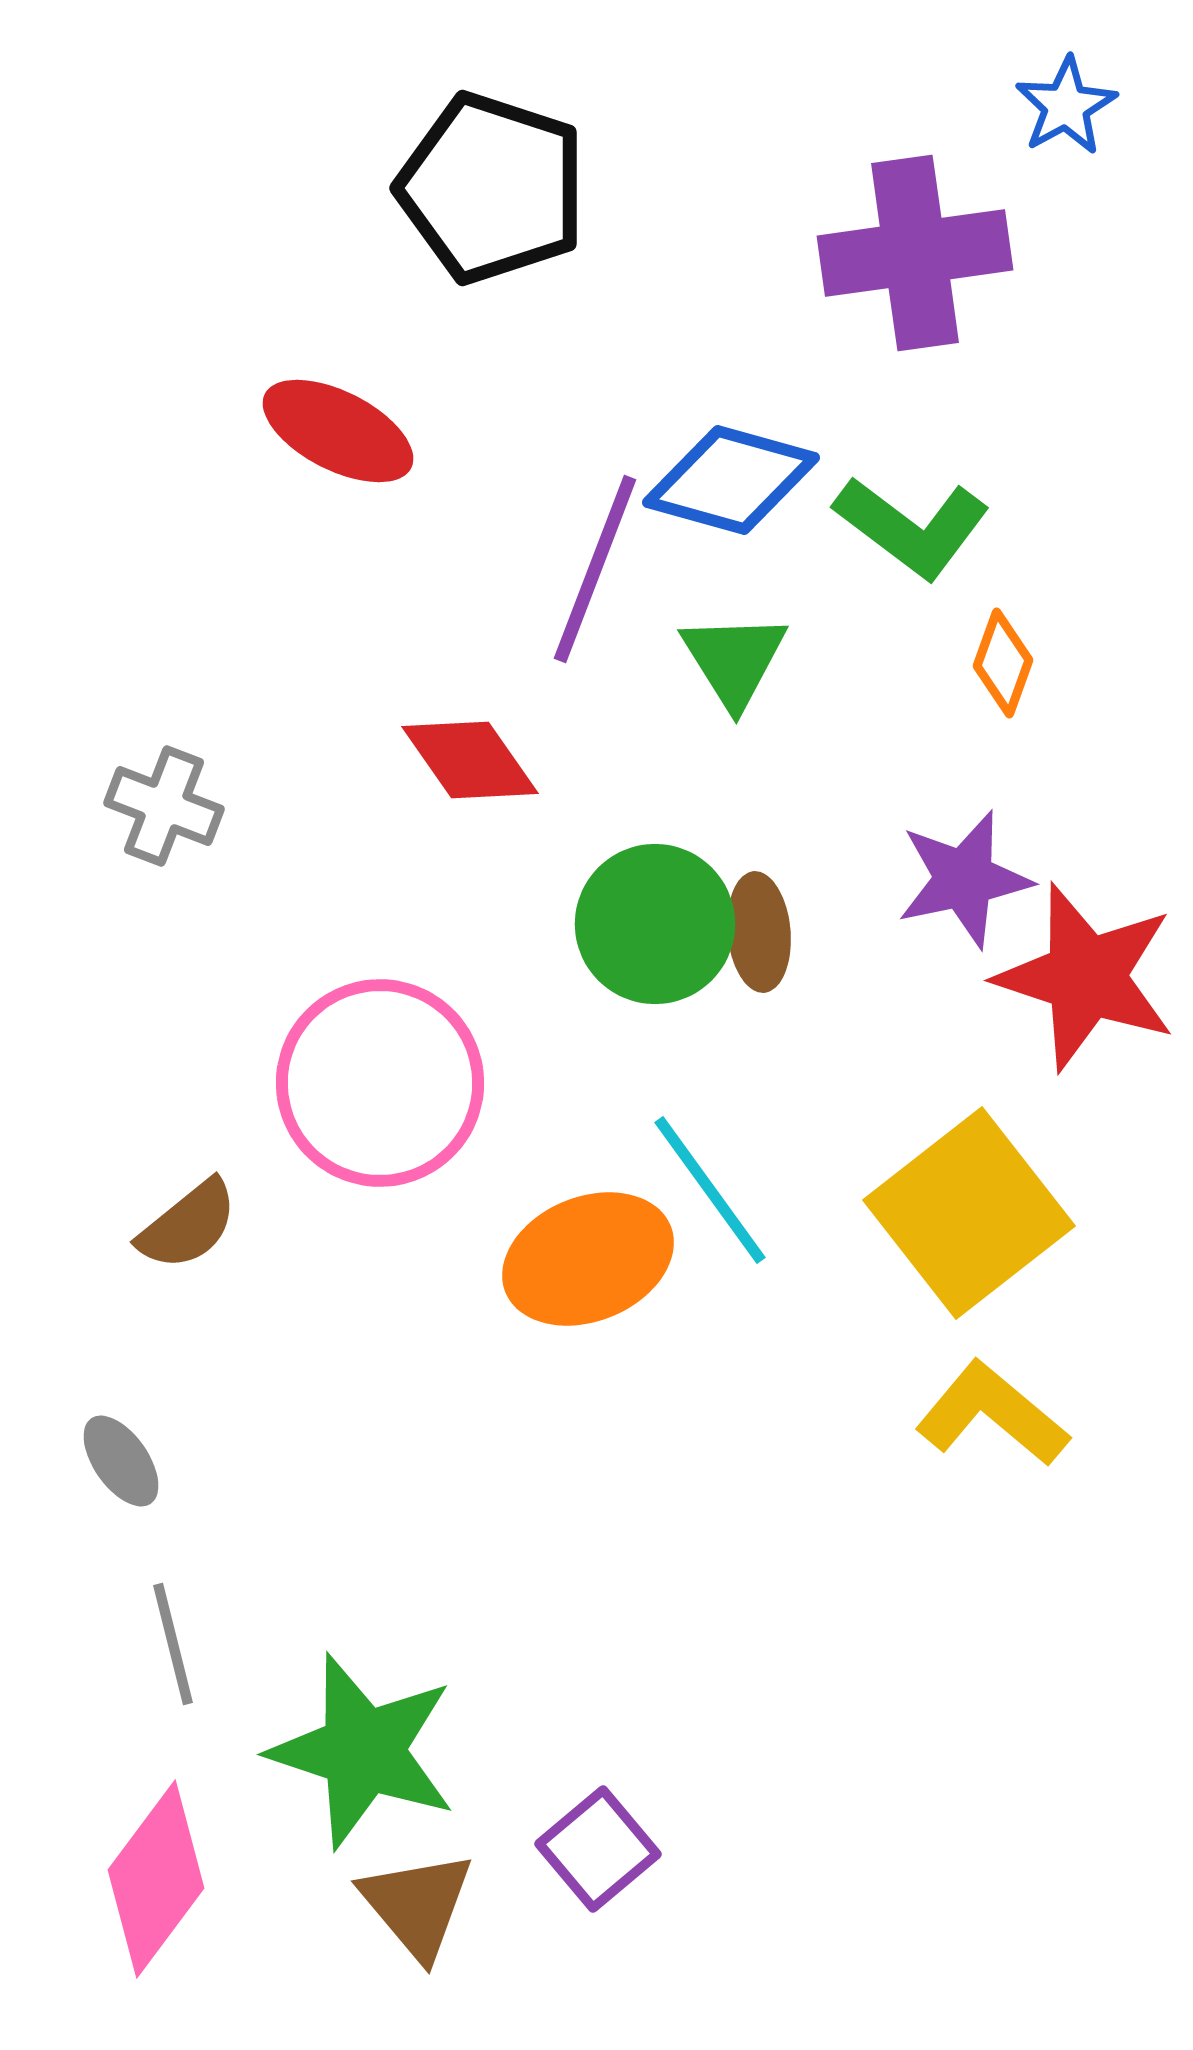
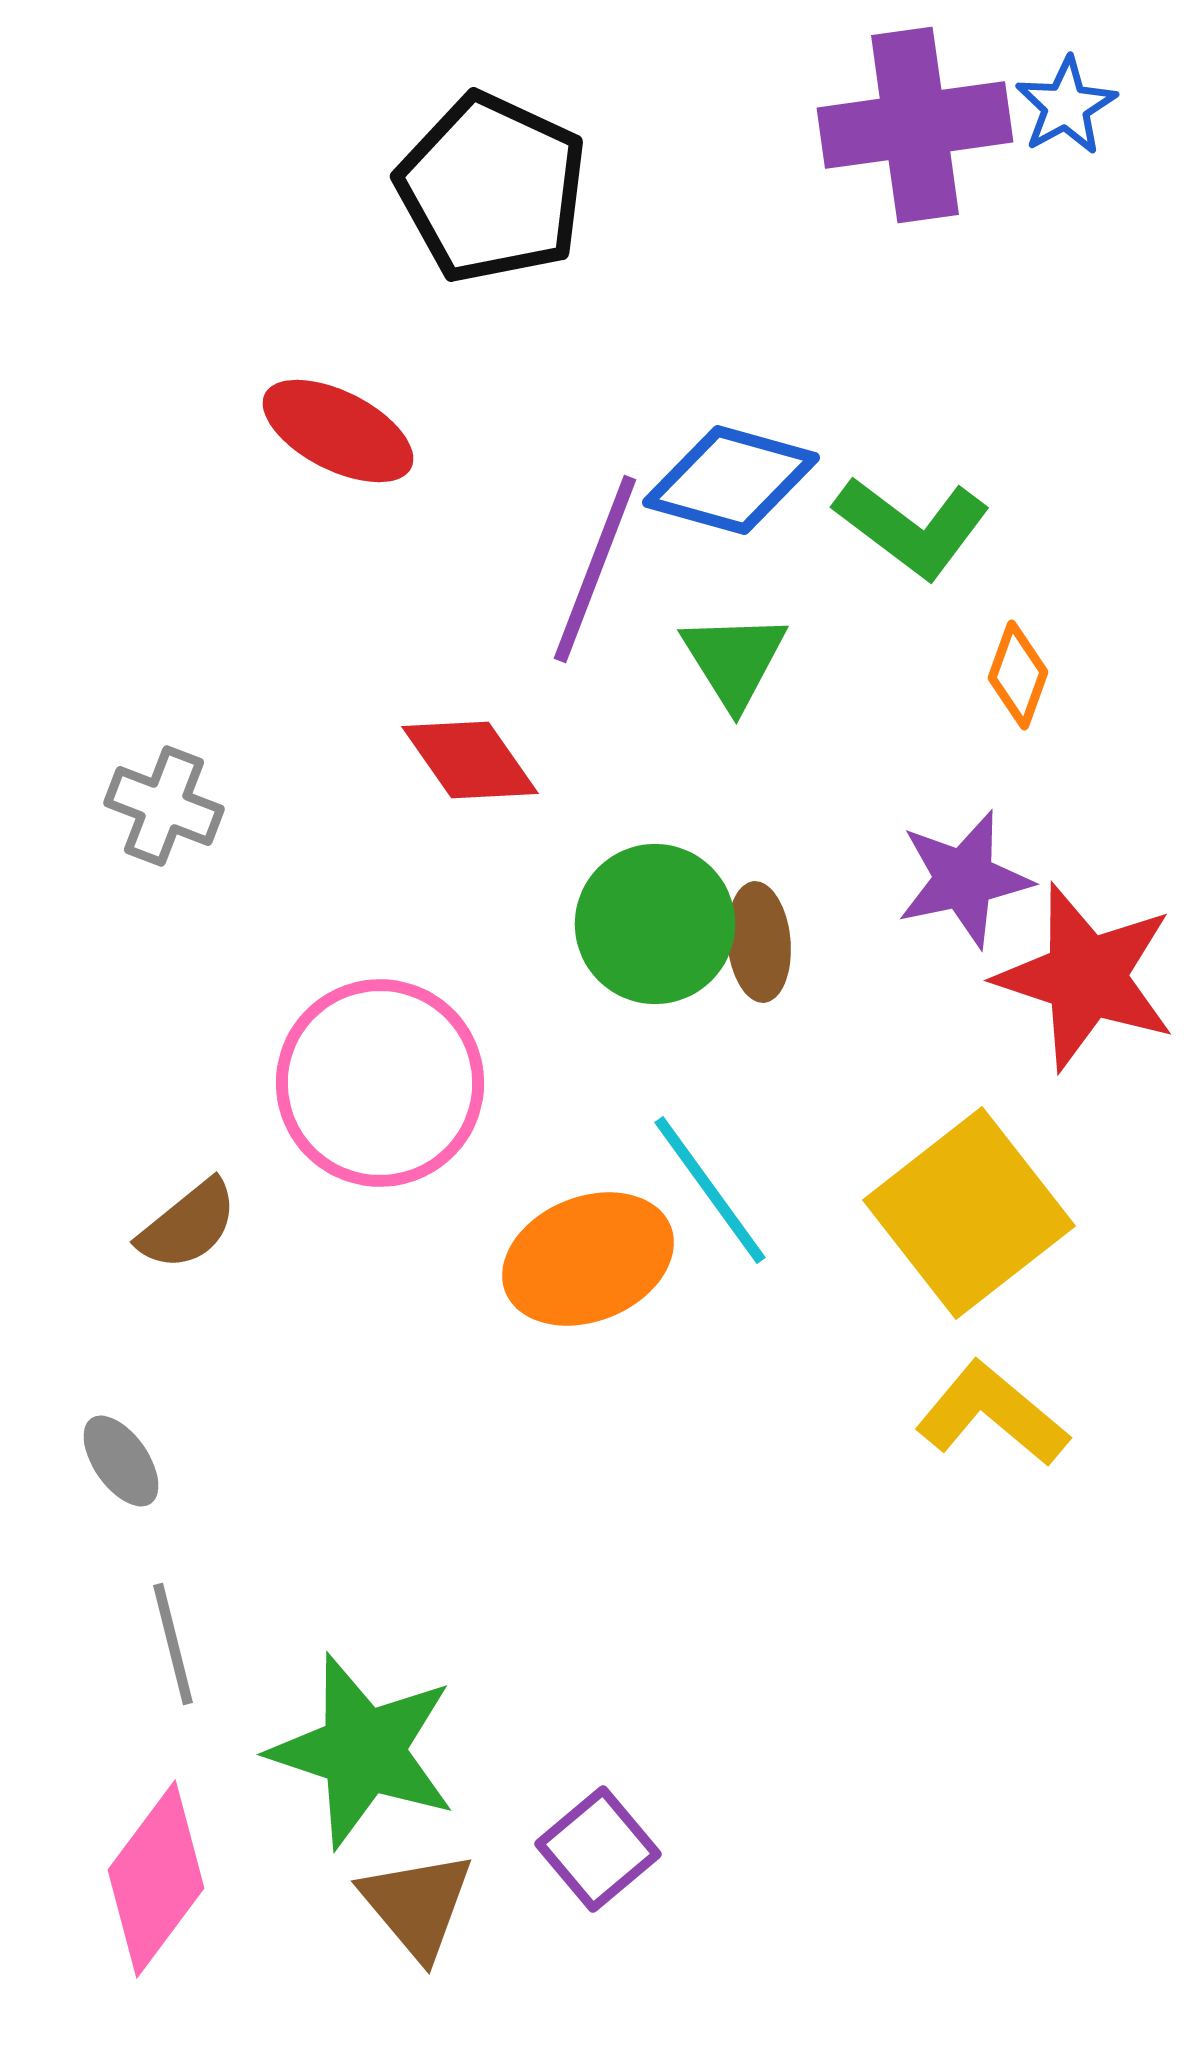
black pentagon: rotated 7 degrees clockwise
purple cross: moved 128 px up
orange diamond: moved 15 px right, 12 px down
brown ellipse: moved 10 px down
